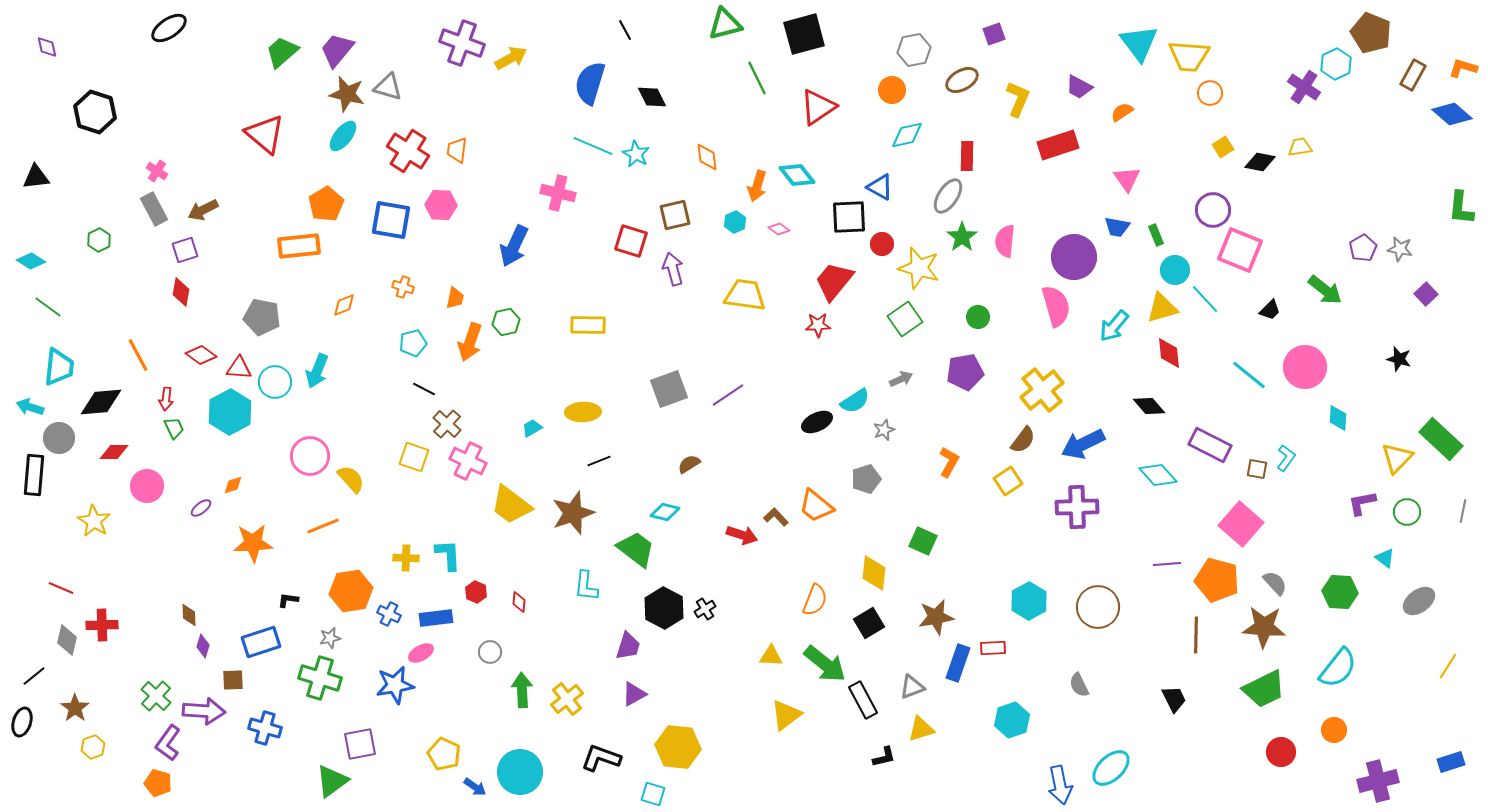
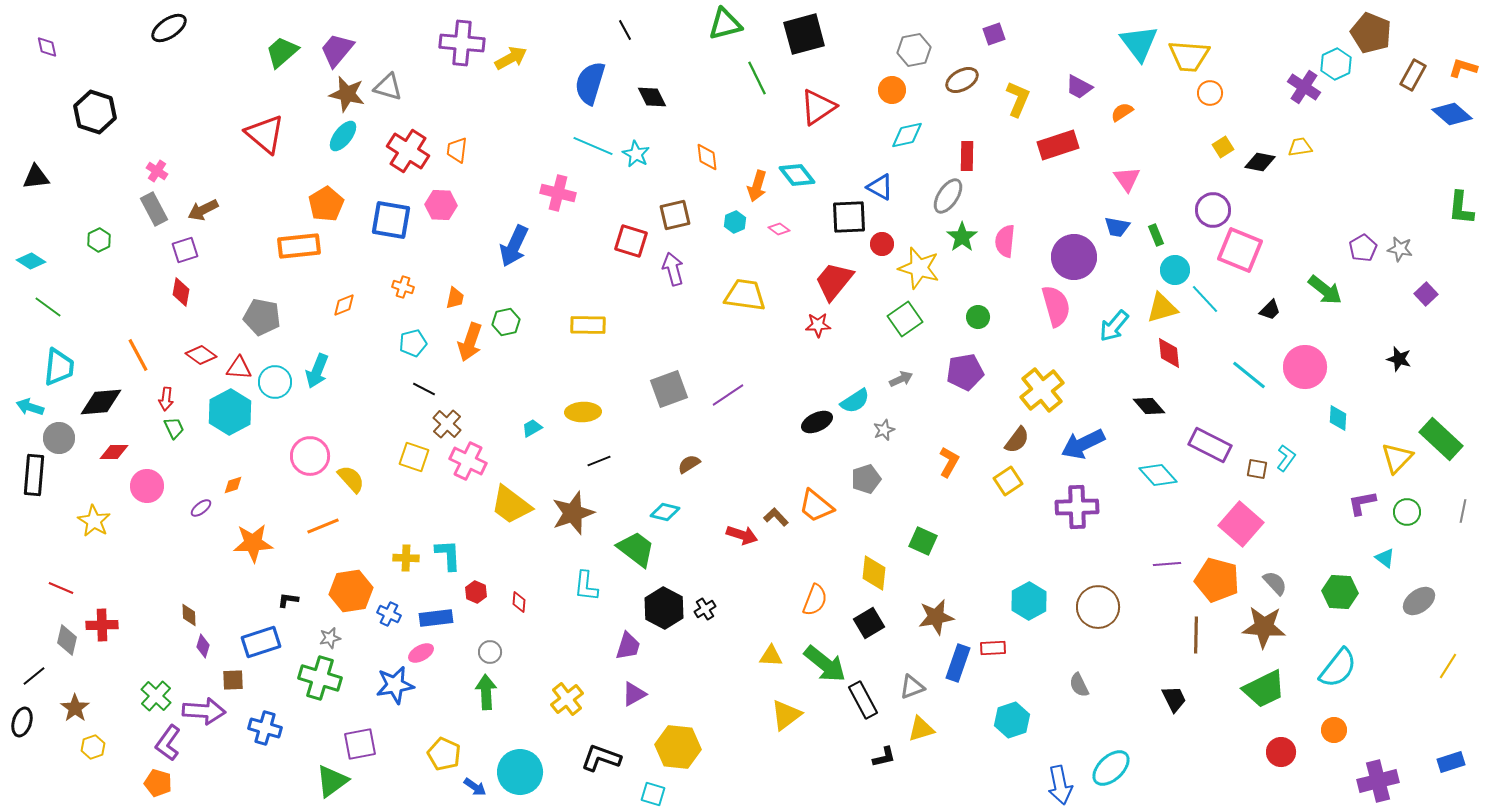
purple cross at (462, 43): rotated 15 degrees counterclockwise
brown semicircle at (1023, 440): moved 6 px left
green arrow at (522, 690): moved 36 px left, 2 px down
